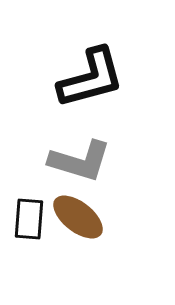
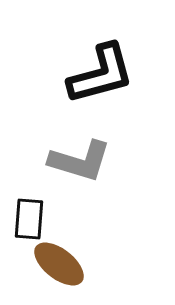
black L-shape: moved 10 px right, 4 px up
brown ellipse: moved 19 px left, 47 px down
